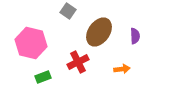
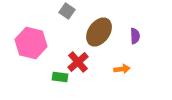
gray square: moved 1 px left
red cross: rotated 15 degrees counterclockwise
green rectangle: moved 17 px right; rotated 28 degrees clockwise
